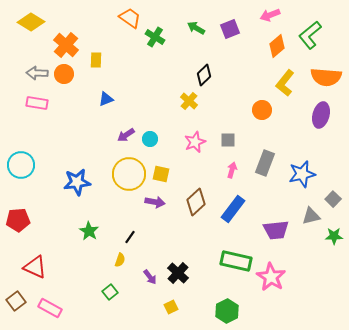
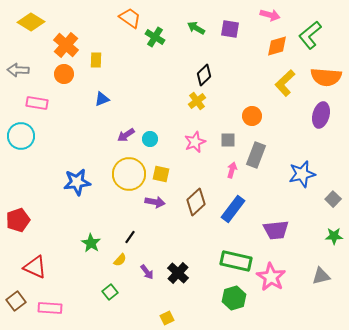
pink arrow at (270, 15): rotated 144 degrees counterclockwise
purple square at (230, 29): rotated 30 degrees clockwise
orange diamond at (277, 46): rotated 25 degrees clockwise
gray arrow at (37, 73): moved 19 px left, 3 px up
yellow L-shape at (285, 83): rotated 8 degrees clockwise
blue triangle at (106, 99): moved 4 px left
yellow cross at (189, 101): moved 8 px right; rotated 12 degrees clockwise
orange circle at (262, 110): moved 10 px left, 6 px down
gray rectangle at (265, 163): moved 9 px left, 8 px up
cyan circle at (21, 165): moved 29 px up
gray triangle at (311, 216): moved 10 px right, 60 px down
red pentagon at (18, 220): rotated 15 degrees counterclockwise
green star at (89, 231): moved 2 px right, 12 px down
yellow semicircle at (120, 260): rotated 24 degrees clockwise
purple arrow at (150, 277): moved 3 px left, 5 px up
yellow square at (171, 307): moved 4 px left, 11 px down
pink rectangle at (50, 308): rotated 25 degrees counterclockwise
green hexagon at (227, 311): moved 7 px right, 13 px up; rotated 10 degrees clockwise
